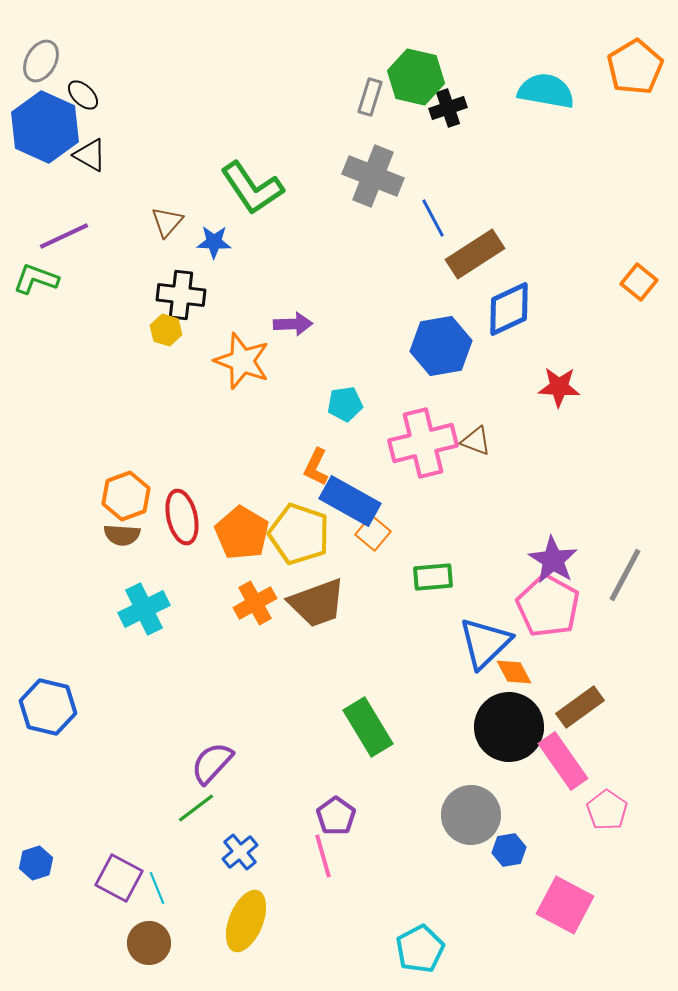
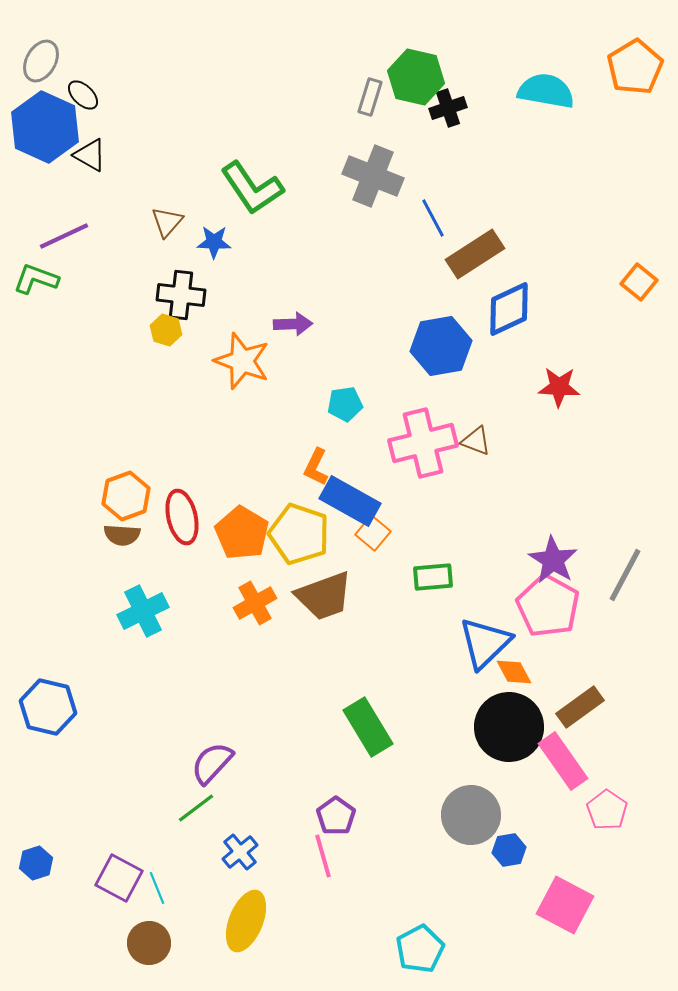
brown trapezoid at (317, 603): moved 7 px right, 7 px up
cyan cross at (144, 609): moved 1 px left, 2 px down
